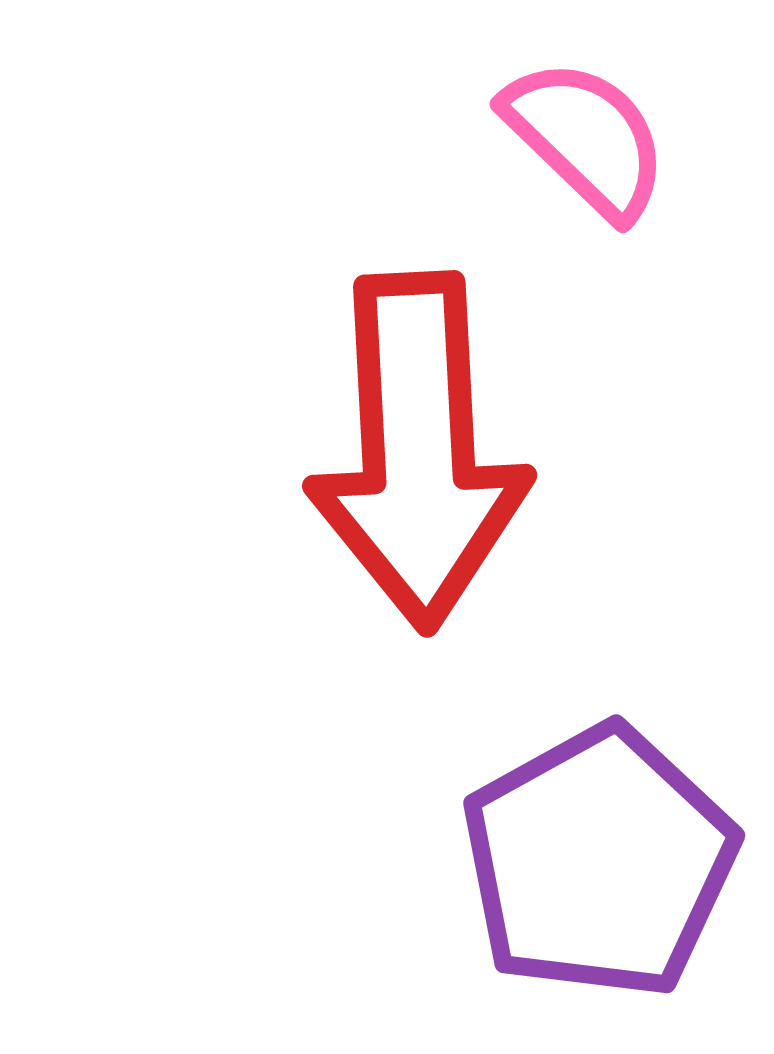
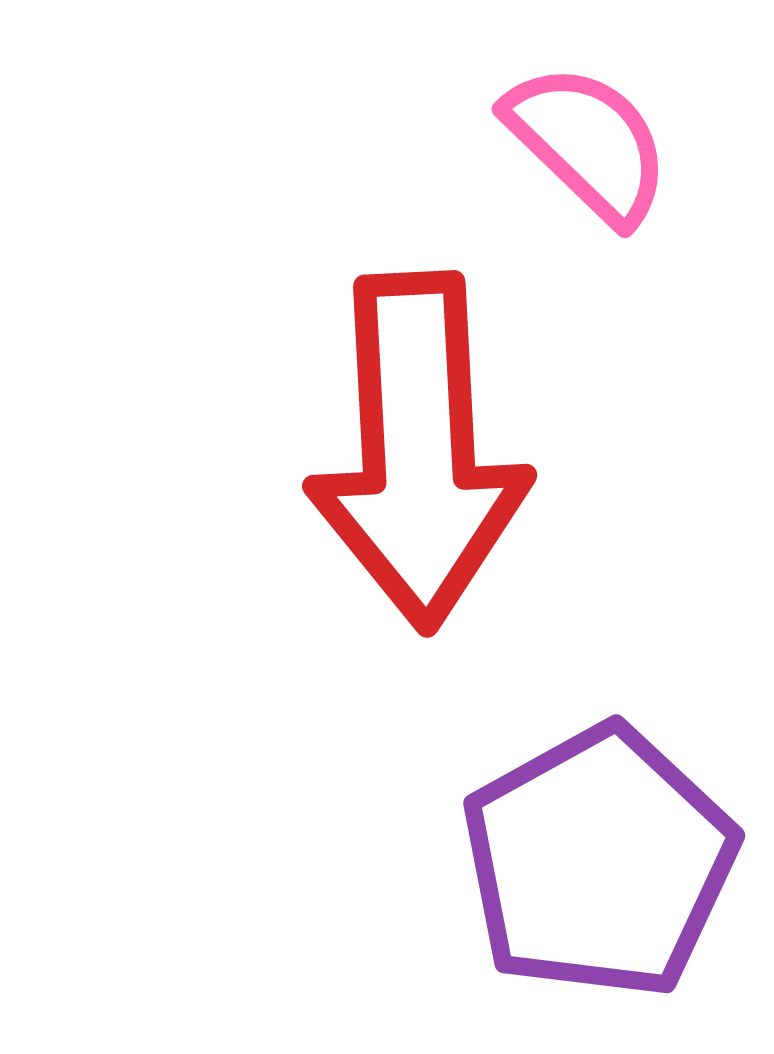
pink semicircle: moved 2 px right, 5 px down
